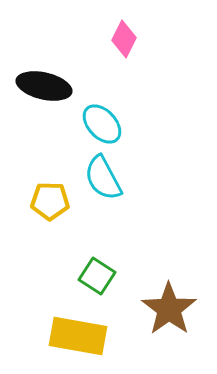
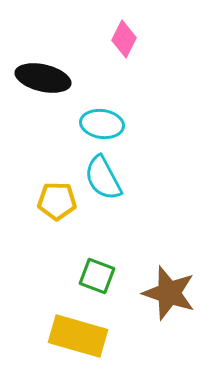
black ellipse: moved 1 px left, 8 px up
cyan ellipse: rotated 39 degrees counterclockwise
yellow pentagon: moved 7 px right
green square: rotated 12 degrees counterclockwise
brown star: moved 16 px up; rotated 18 degrees counterclockwise
yellow rectangle: rotated 6 degrees clockwise
